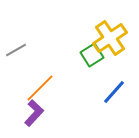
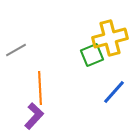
yellow cross: rotated 20 degrees clockwise
green square: rotated 10 degrees clockwise
orange line: rotated 48 degrees counterclockwise
purple L-shape: moved 3 px down
